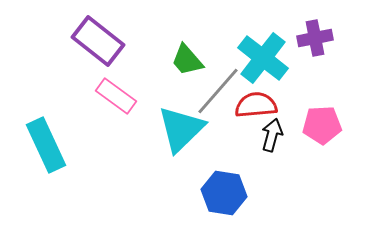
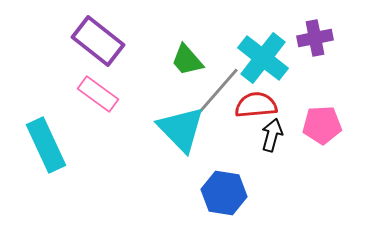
pink rectangle: moved 18 px left, 2 px up
cyan triangle: rotated 30 degrees counterclockwise
